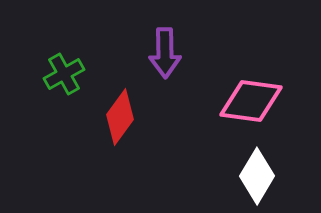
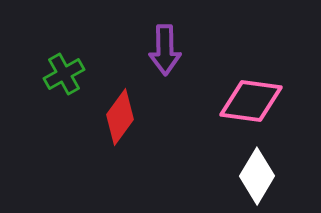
purple arrow: moved 3 px up
